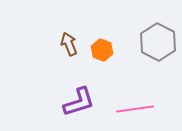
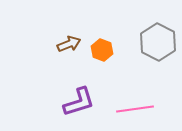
brown arrow: rotated 90 degrees clockwise
